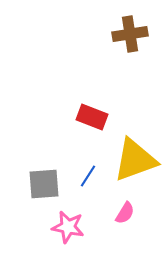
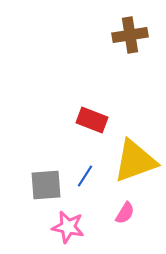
brown cross: moved 1 px down
red rectangle: moved 3 px down
yellow triangle: moved 1 px down
blue line: moved 3 px left
gray square: moved 2 px right, 1 px down
